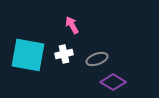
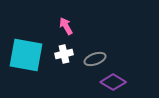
pink arrow: moved 6 px left, 1 px down
cyan square: moved 2 px left
gray ellipse: moved 2 px left
